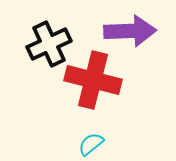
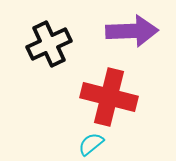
purple arrow: moved 2 px right
red cross: moved 16 px right, 17 px down
